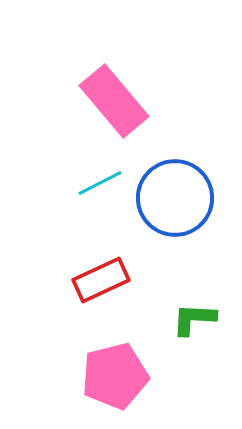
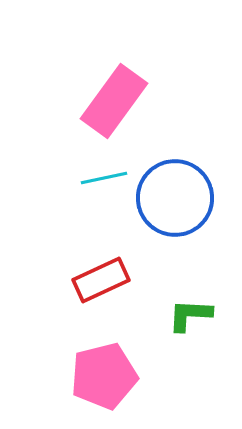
pink rectangle: rotated 76 degrees clockwise
cyan line: moved 4 px right, 5 px up; rotated 15 degrees clockwise
green L-shape: moved 4 px left, 4 px up
pink pentagon: moved 11 px left
